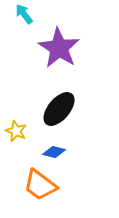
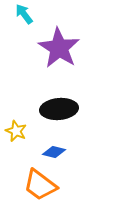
black ellipse: rotated 45 degrees clockwise
